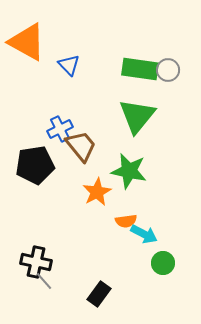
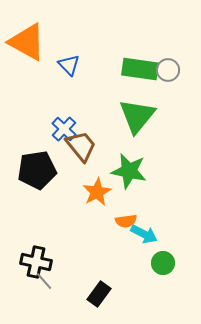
blue cross: moved 4 px right; rotated 20 degrees counterclockwise
black pentagon: moved 2 px right, 5 px down
